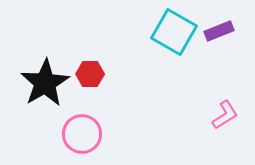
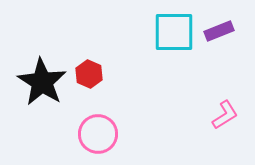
cyan square: rotated 30 degrees counterclockwise
red hexagon: moved 1 px left; rotated 24 degrees clockwise
black star: moved 3 px left, 1 px up; rotated 9 degrees counterclockwise
pink circle: moved 16 px right
